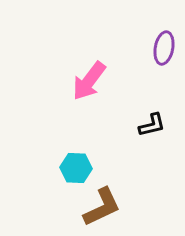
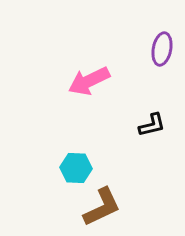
purple ellipse: moved 2 px left, 1 px down
pink arrow: rotated 27 degrees clockwise
